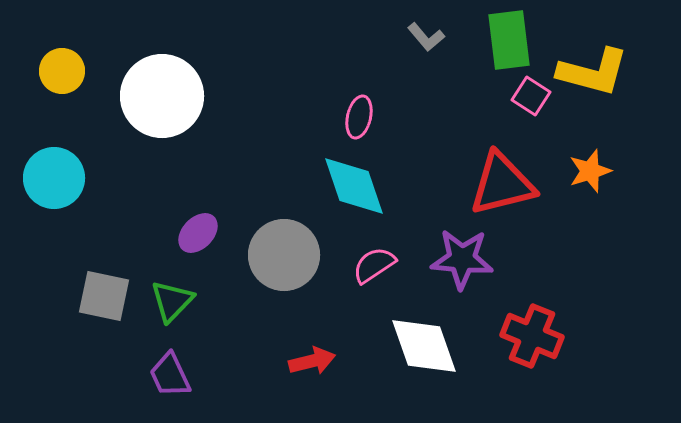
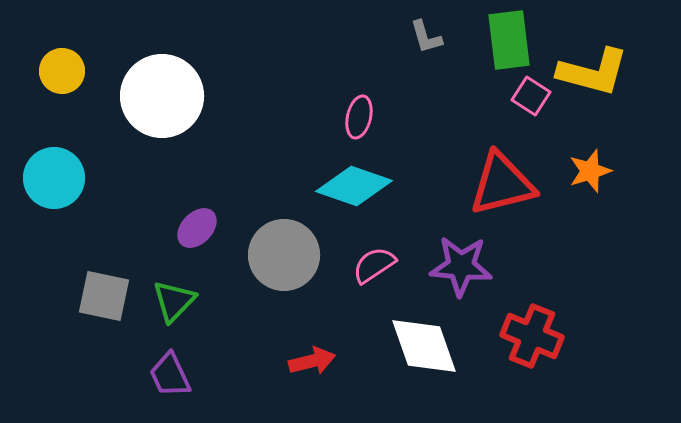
gray L-shape: rotated 24 degrees clockwise
cyan diamond: rotated 52 degrees counterclockwise
purple ellipse: moved 1 px left, 5 px up
purple star: moved 1 px left, 7 px down
green triangle: moved 2 px right
